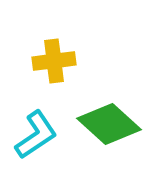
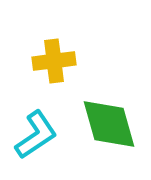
green diamond: rotated 32 degrees clockwise
